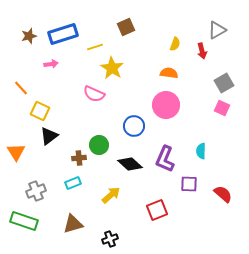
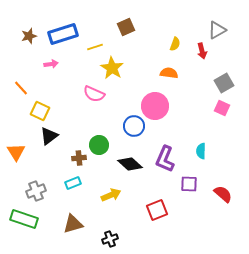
pink circle: moved 11 px left, 1 px down
yellow arrow: rotated 18 degrees clockwise
green rectangle: moved 2 px up
